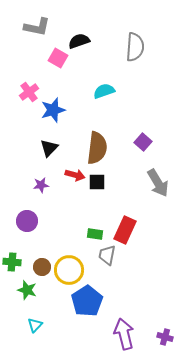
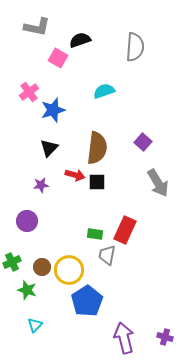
black semicircle: moved 1 px right, 1 px up
green cross: rotated 30 degrees counterclockwise
purple arrow: moved 4 px down
